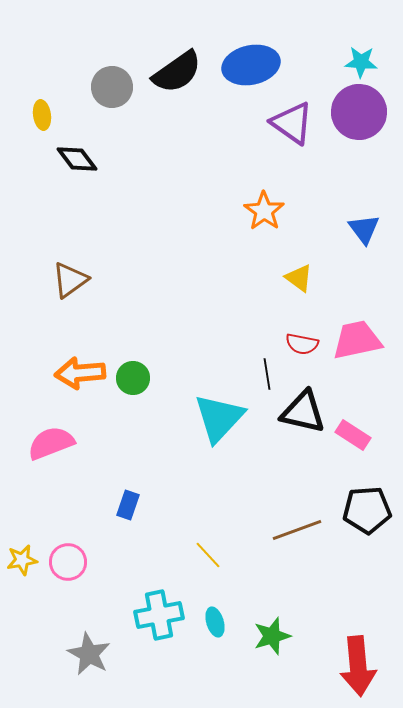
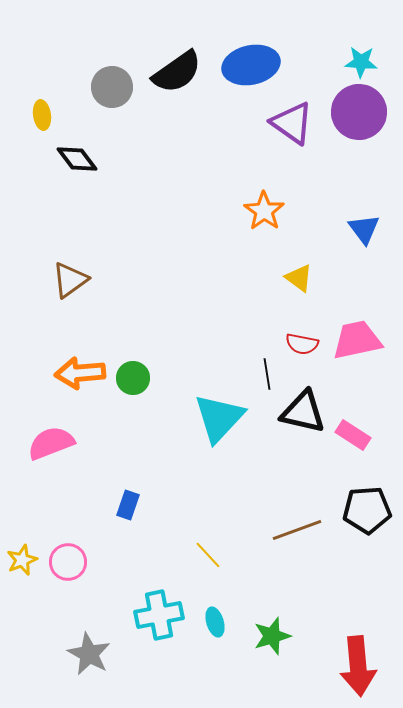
yellow star: rotated 12 degrees counterclockwise
